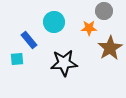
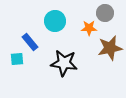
gray circle: moved 1 px right, 2 px down
cyan circle: moved 1 px right, 1 px up
blue rectangle: moved 1 px right, 2 px down
brown star: rotated 20 degrees clockwise
black star: rotated 12 degrees clockwise
